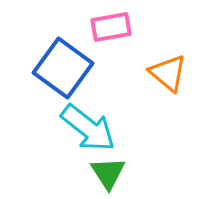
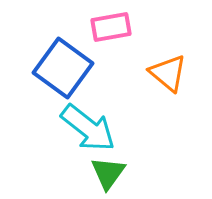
green triangle: rotated 9 degrees clockwise
